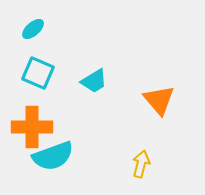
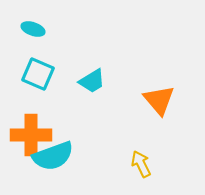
cyan ellipse: rotated 60 degrees clockwise
cyan square: moved 1 px down
cyan trapezoid: moved 2 px left
orange cross: moved 1 px left, 8 px down
yellow arrow: rotated 40 degrees counterclockwise
